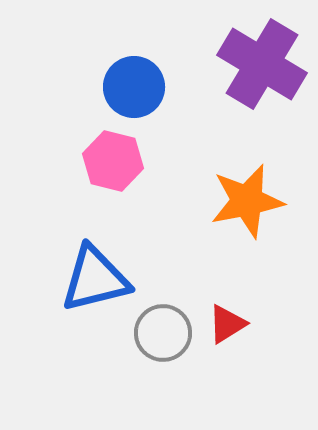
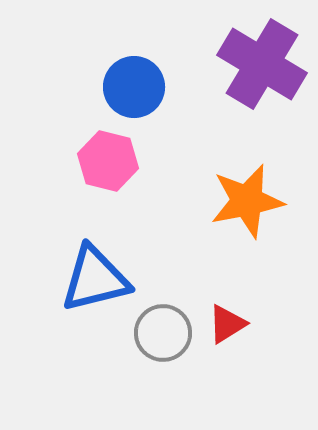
pink hexagon: moved 5 px left
